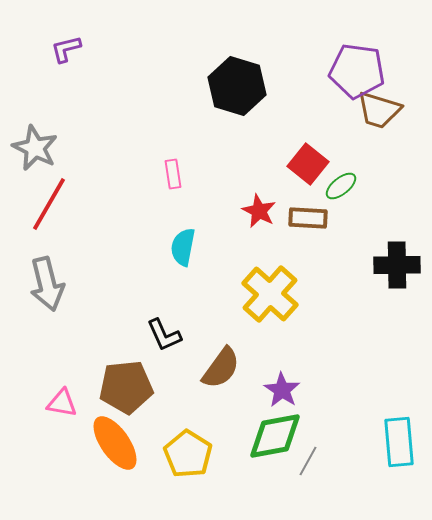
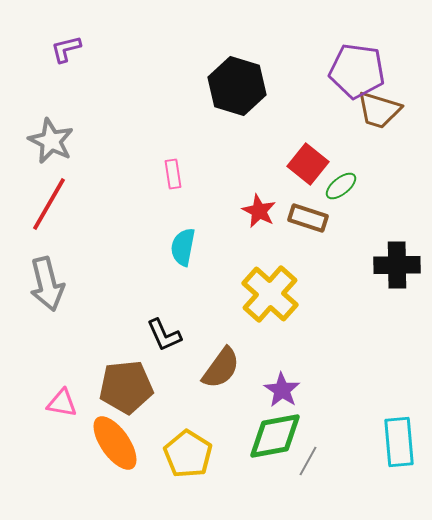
gray star: moved 16 px right, 7 px up
brown rectangle: rotated 15 degrees clockwise
